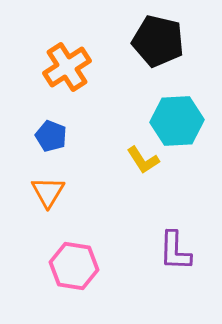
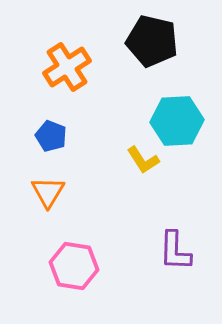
black pentagon: moved 6 px left
